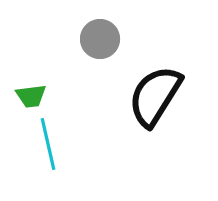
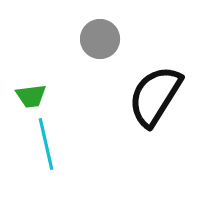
cyan line: moved 2 px left
